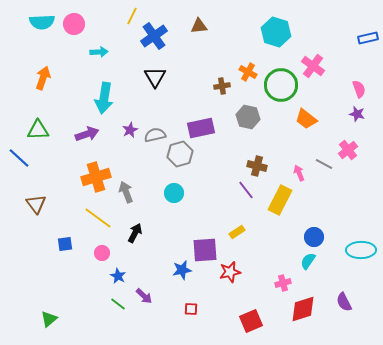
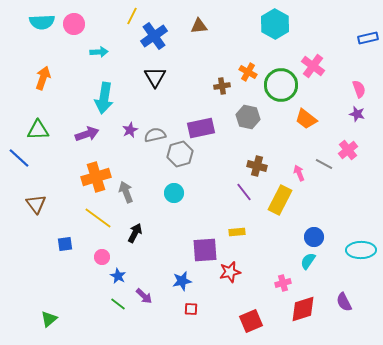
cyan hexagon at (276, 32): moved 1 px left, 8 px up; rotated 12 degrees clockwise
purple line at (246, 190): moved 2 px left, 2 px down
yellow rectangle at (237, 232): rotated 28 degrees clockwise
pink circle at (102, 253): moved 4 px down
blue star at (182, 270): moved 11 px down
